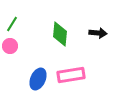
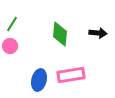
blue ellipse: moved 1 px right, 1 px down; rotated 10 degrees counterclockwise
